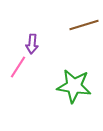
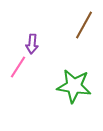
brown line: rotated 44 degrees counterclockwise
